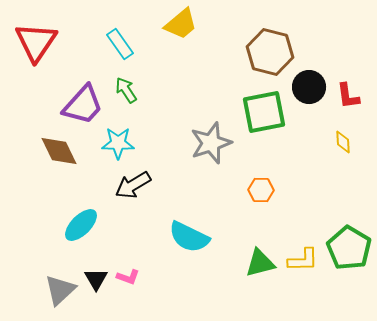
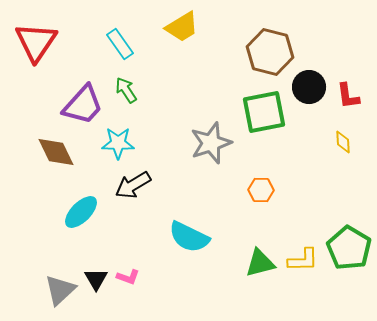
yellow trapezoid: moved 1 px right, 3 px down; rotated 9 degrees clockwise
brown diamond: moved 3 px left, 1 px down
cyan ellipse: moved 13 px up
